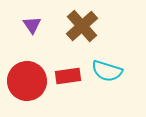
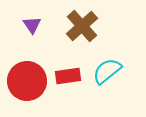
cyan semicircle: rotated 124 degrees clockwise
